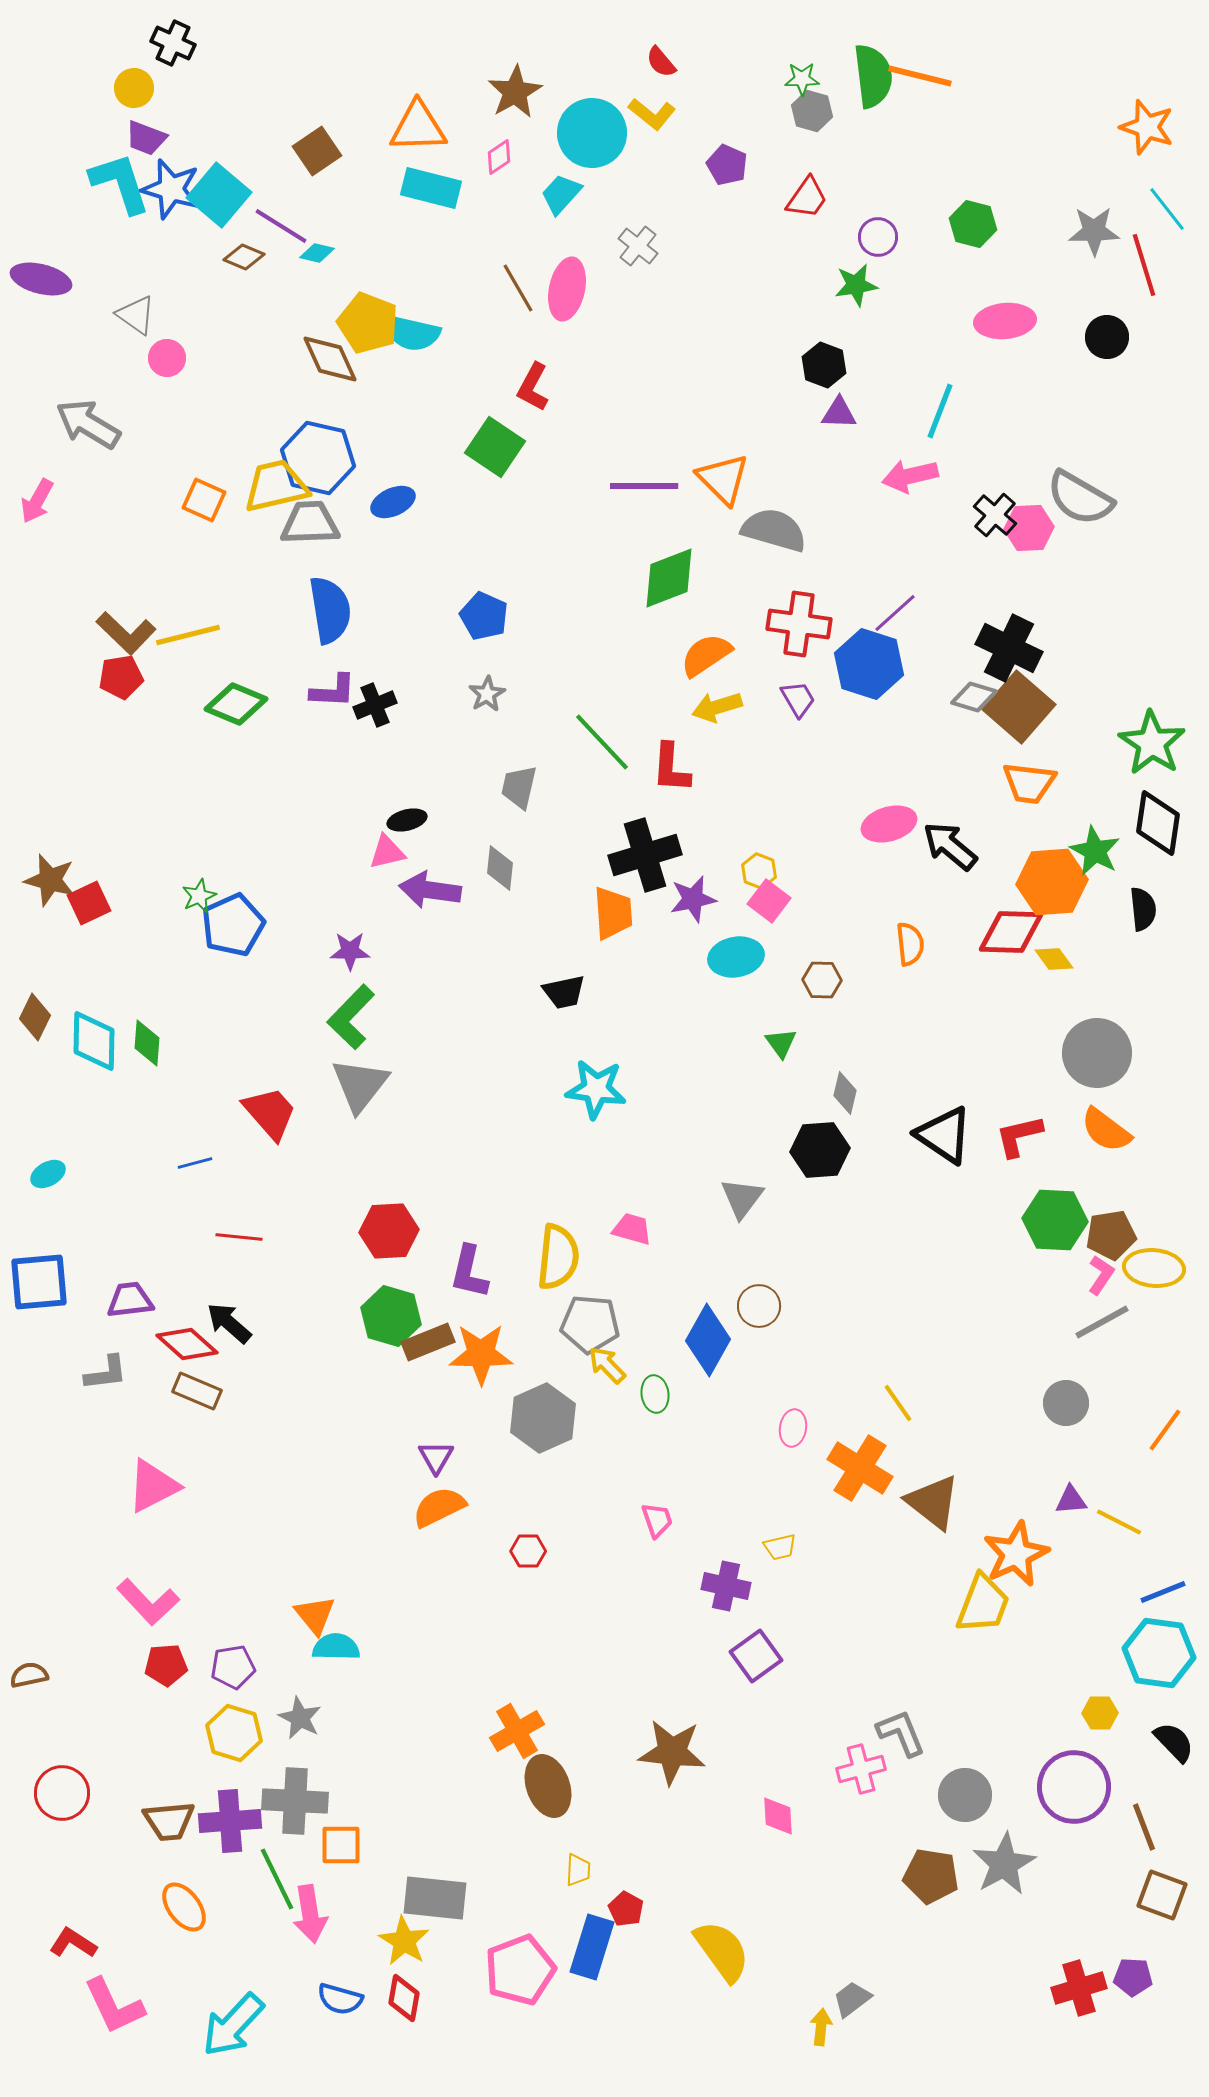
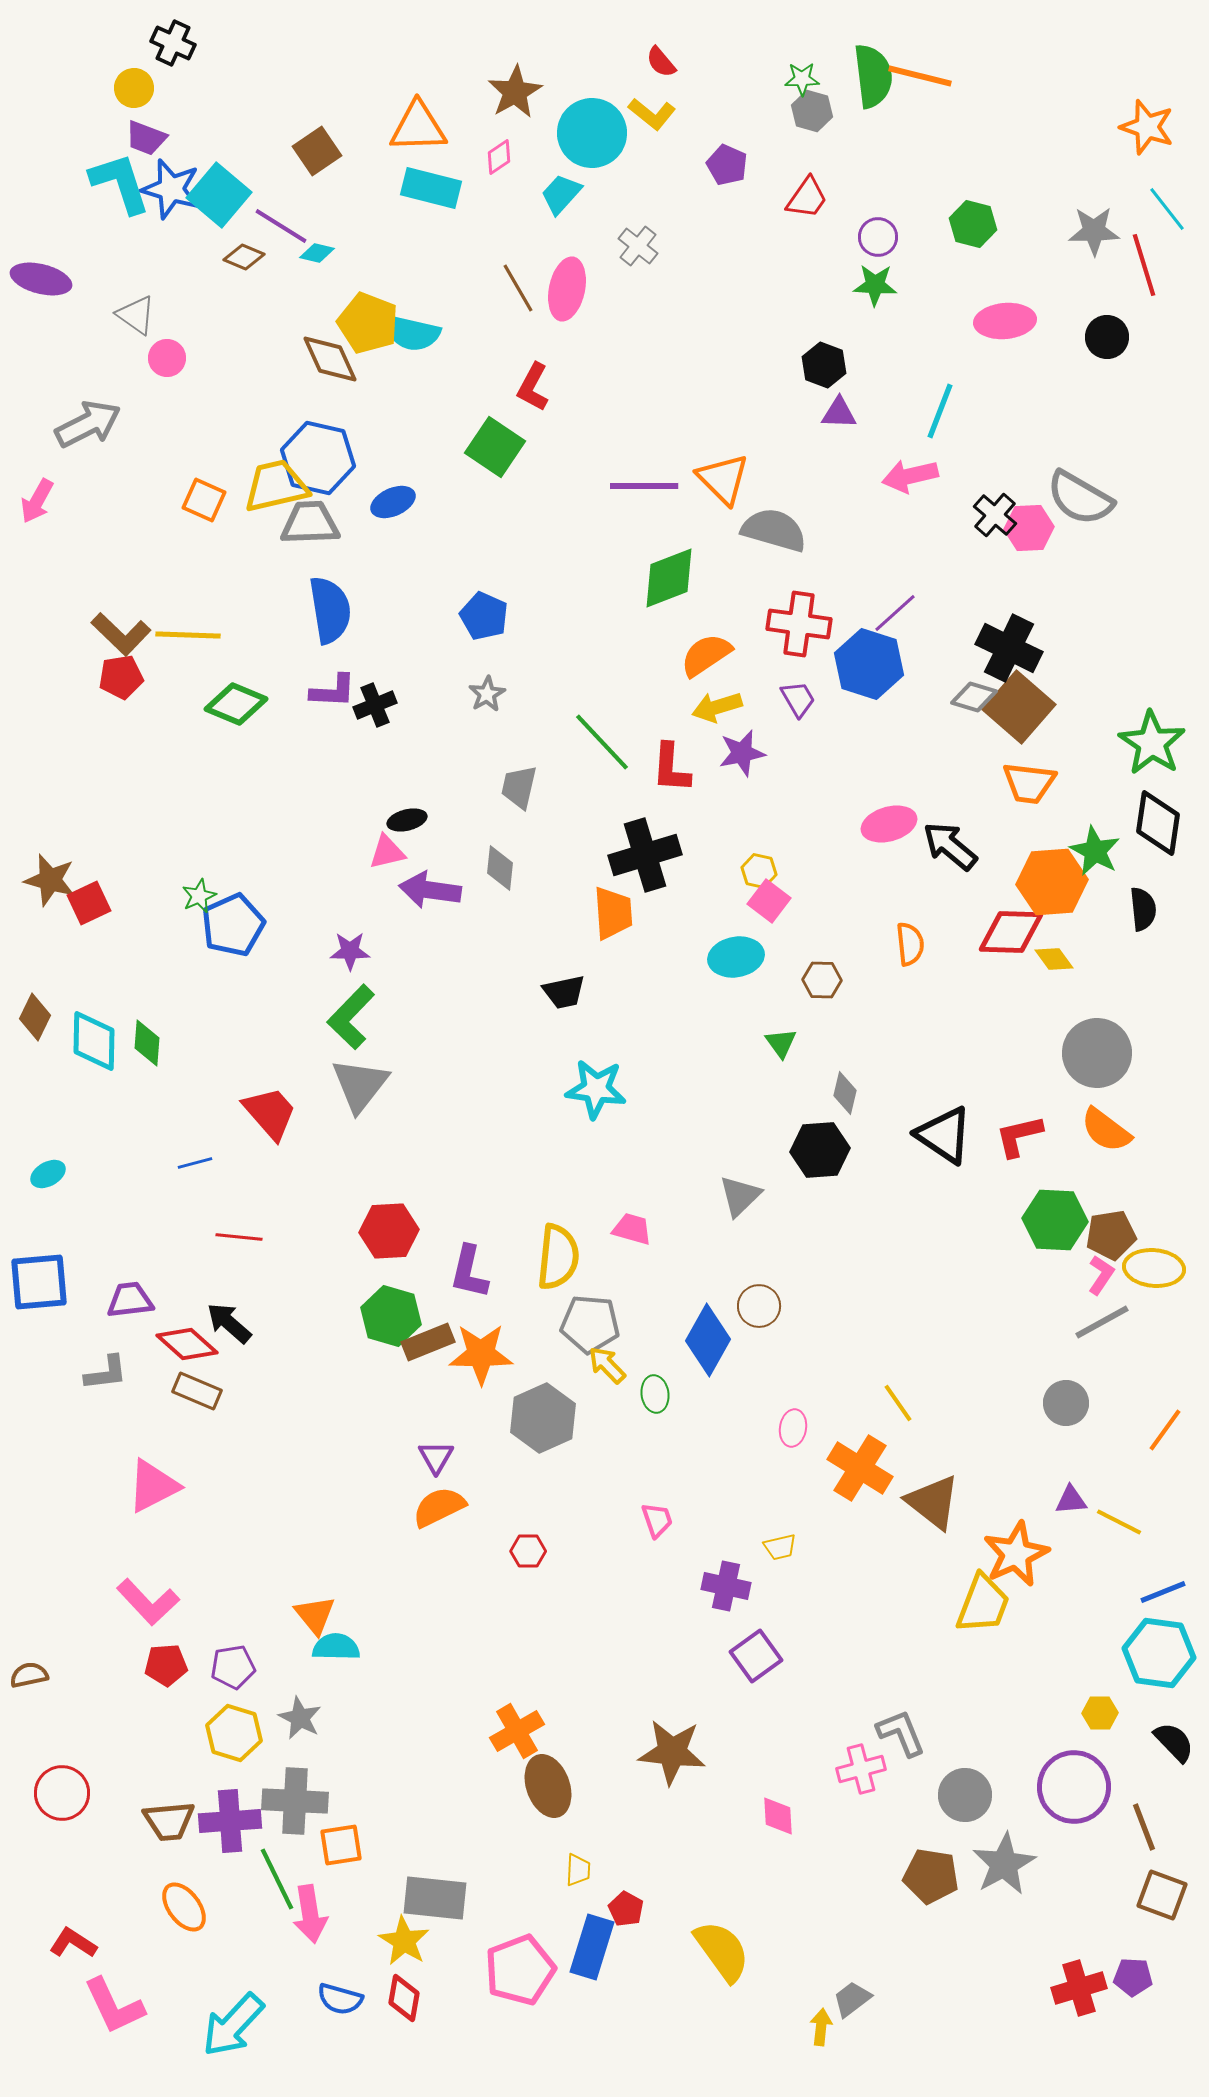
green star at (856, 285): moved 19 px right; rotated 12 degrees clockwise
gray arrow at (88, 424): rotated 122 degrees clockwise
brown L-shape at (126, 633): moved 5 px left, 1 px down
yellow line at (188, 635): rotated 16 degrees clockwise
yellow hexagon at (759, 871): rotated 8 degrees counterclockwise
purple star at (693, 899): moved 49 px right, 146 px up
gray triangle at (742, 1198): moved 2 px left, 2 px up; rotated 9 degrees clockwise
orange square at (341, 1845): rotated 9 degrees counterclockwise
